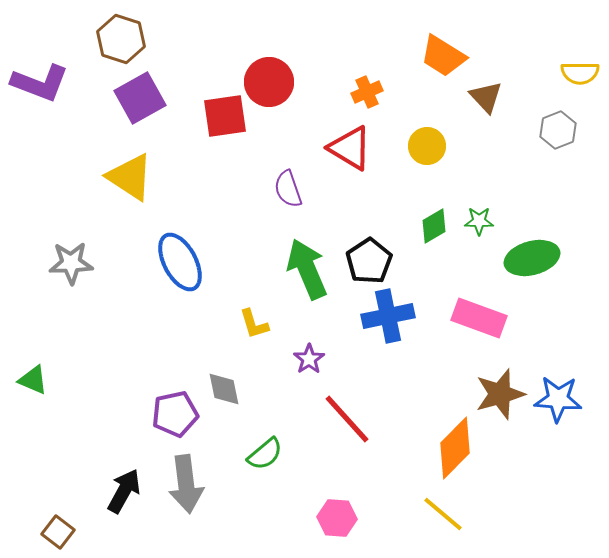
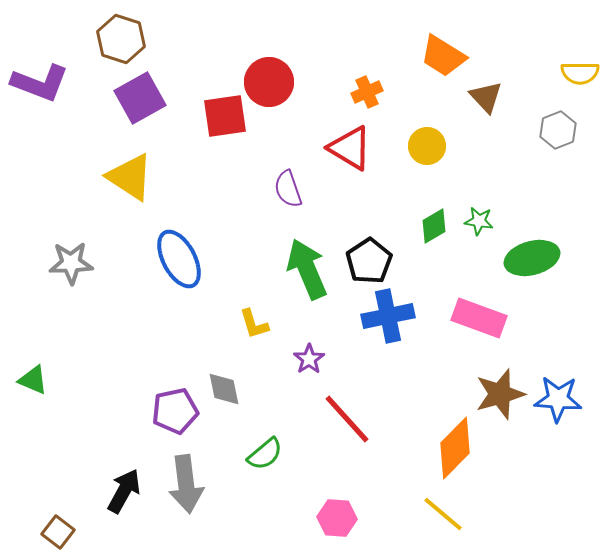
green star: rotated 8 degrees clockwise
blue ellipse: moved 1 px left, 3 px up
purple pentagon: moved 3 px up
